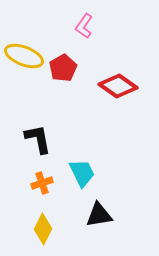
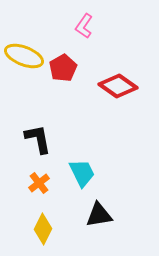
orange cross: moved 3 px left; rotated 20 degrees counterclockwise
